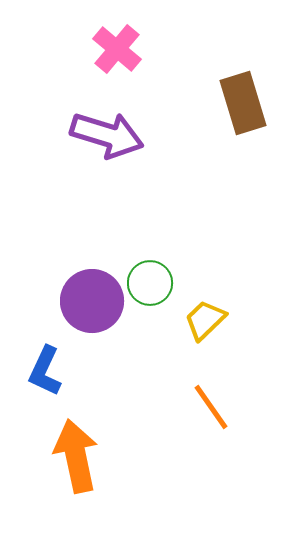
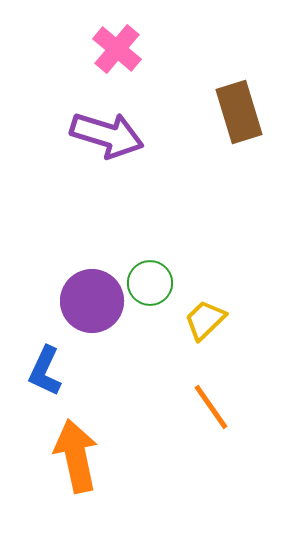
brown rectangle: moved 4 px left, 9 px down
